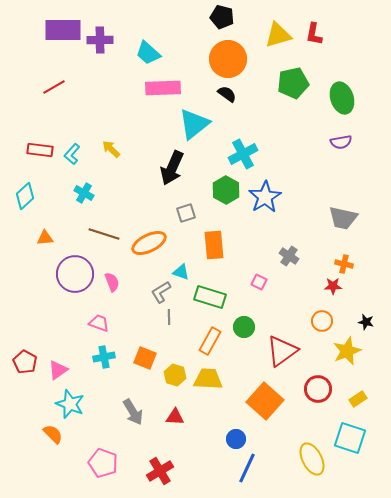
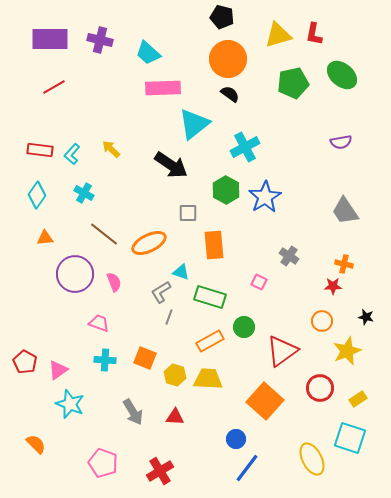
purple rectangle at (63, 30): moved 13 px left, 9 px down
purple cross at (100, 40): rotated 15 degrees clockwise
black semicircle at (227, 94): moved 3 px right
green ellipse at (342, 98): moved 23 px up; rotated 32 degrees counterclockwise
cyan cross at (243, 154): moved 2 px right, 7 px up
black arrow at (172, 168): moved 1 px left, 3 px up; rotated 80 degrees counterclockwise
cyan diamond at (25, 196): moved 12 px right, 1 px up; rotated 12 degrees counterclockwise
gray square at (186, 213): moved 2 px right; rotated 18 degrees clockwise
gray trapezoid at (343, 218): moved 2 px right, 7 px up; rotated 44 degrees clockwise
brown line at (104, 234): rotated 20 degrees clockwise
pink semicircle at (112, 282): moved 2 px right
gray line at (169, 317): rotated 21 degrees clockwise
black star at (366, 322): moved 5 px up
orange rectangle at (210, 341): rotated 32 degrees clockwise
cyan cross at (104, 357): moved 1 px right, 3 px down; rotated 15 degrees clockwise
red circle at (318, 389): moved 2 px right, 1 px up
orange semicircle at (53, 434): moved 17 px left, 10 px down
blue line at (247, 468): rotated 12 degrees clockwise
